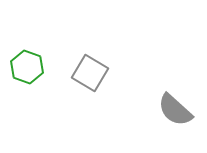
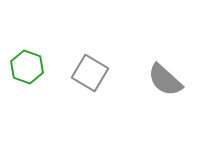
gray semicircle: moved 10 px left, 30 px up
